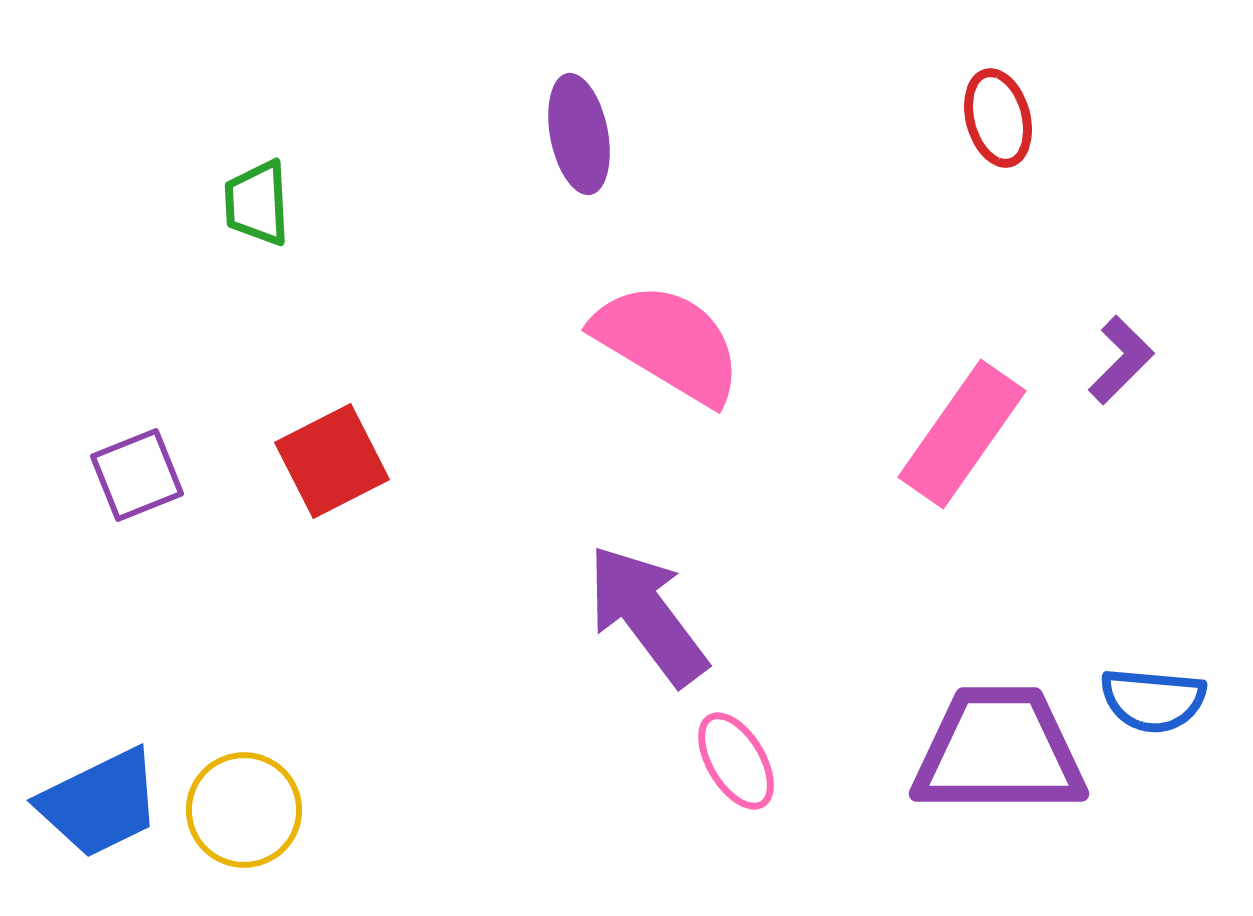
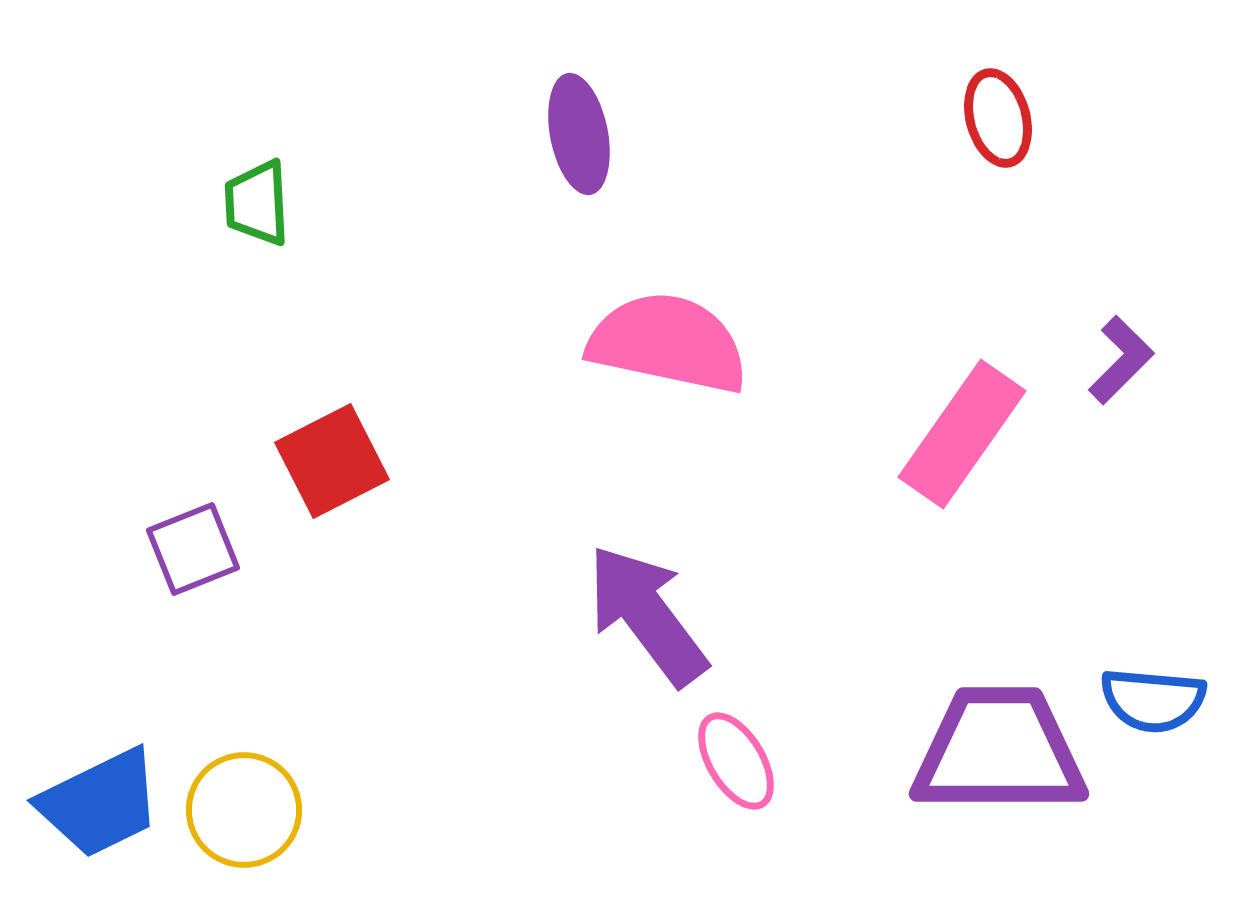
pink semicircle: rotated 19 degrees counterclockwise
purple square: moved 56 px right, 74 px down
